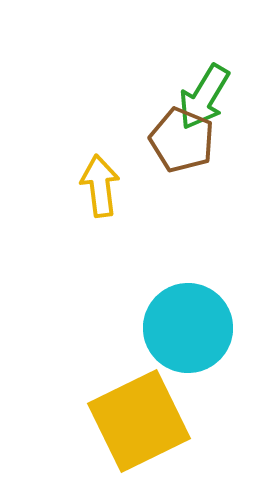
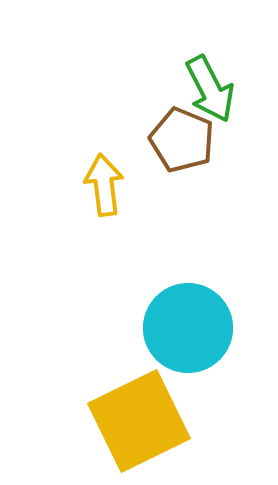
green arrow: moved 6 px right, 8 px up; rotated 58 degrees counterclockwise
yellow arrow: moved 4 px right, 1 px up
